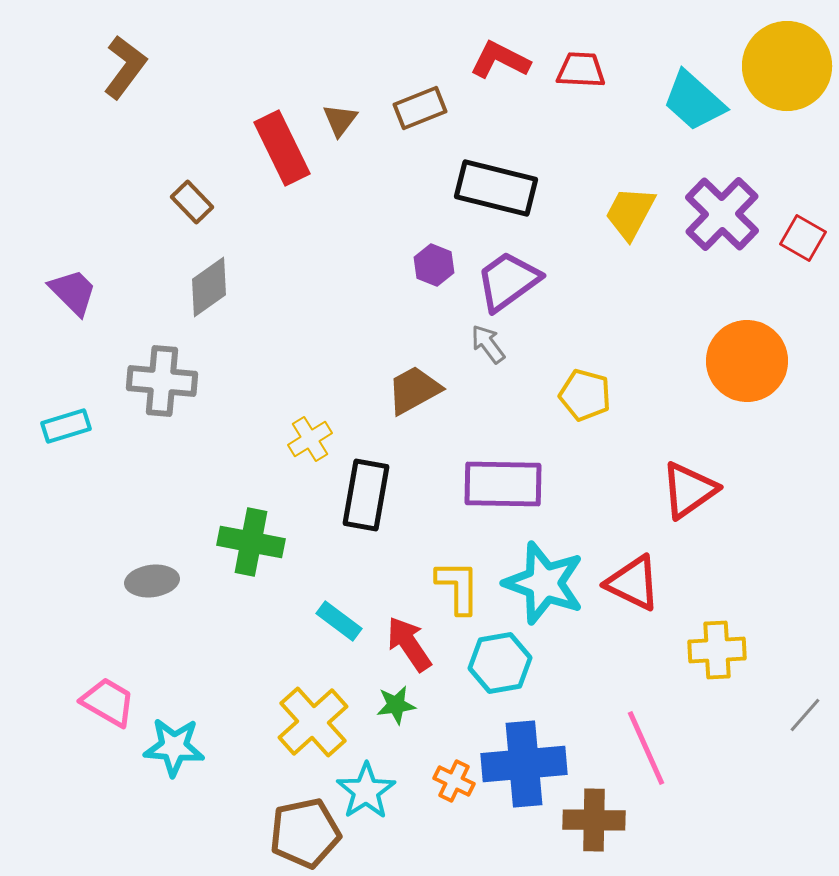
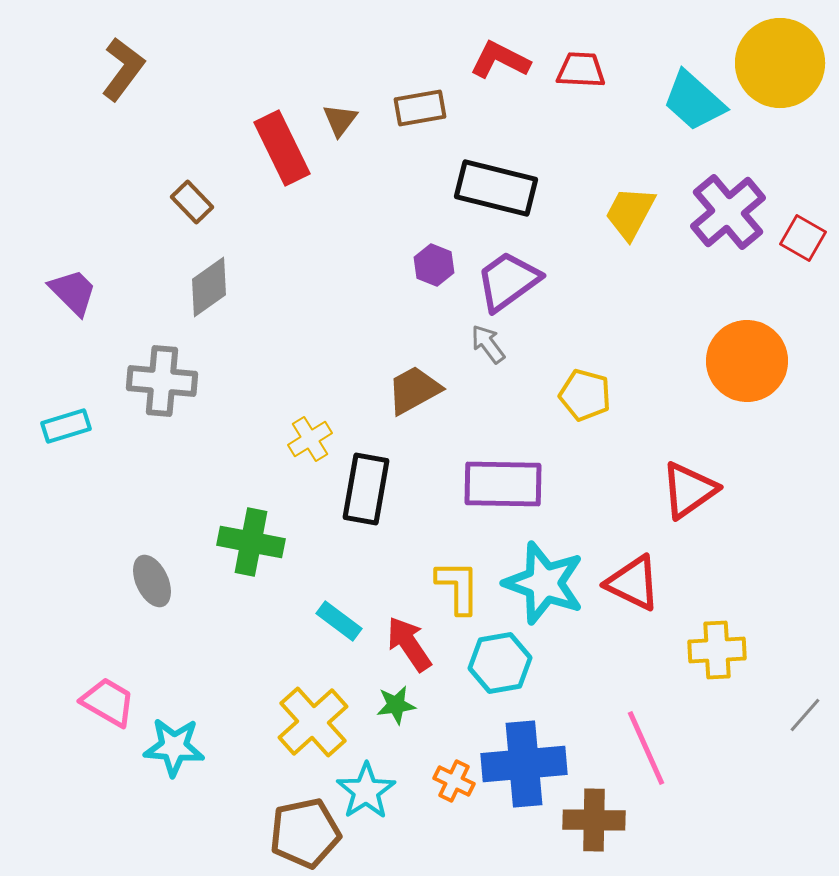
yellow circle at (787, 66): moved 7 px left, 3 px up
brown L-shape at (125, 67): moved 2 px left, 2 px down
brown rectangle at (420, 108): rotated 12 degrees clockwise
purple cross at (722, 214): moved 6 px right, 2 px up; rotated 6 degrees clockwise
black rectangle at (366, 495): moved 6 px up
gray ellipse at (152, 581): rotated 72 degrees clockwise
